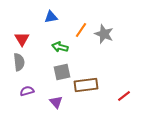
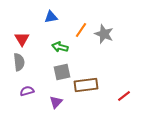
purple triangle: rotated 24 degrees clockwise
